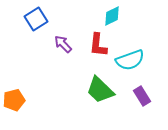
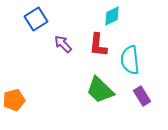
cyan semicircle: rotated 104 degrees clockwise
